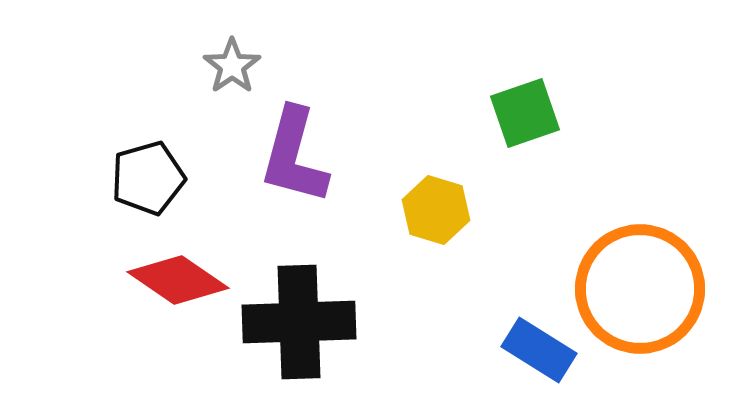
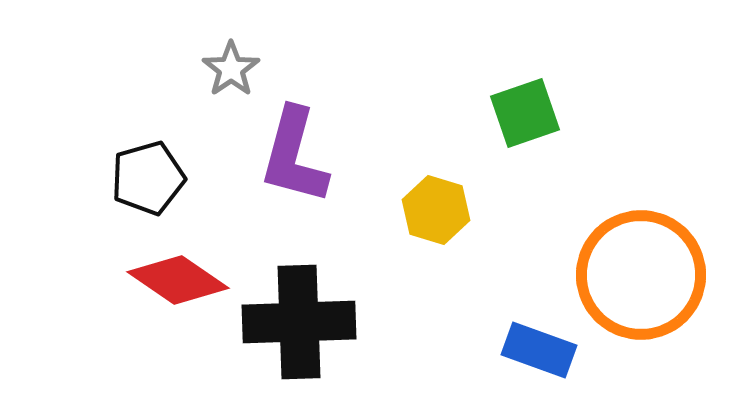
gray star: moved 1 px left, 3 px down
orange circle: moved 1 px right, 14 px up
blue rectangle: rotated 12 degrees counterclockwise
